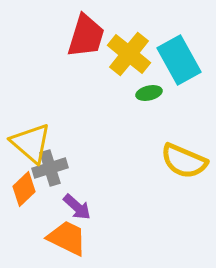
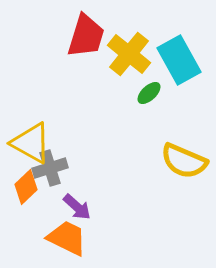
green ellipse: rotated 30 degrees counterclockwise
yellow triangle: rotated 12 degrees counterclockwise
orange diamond: moved 2 px right, 2 px up
